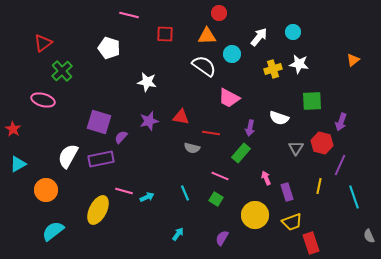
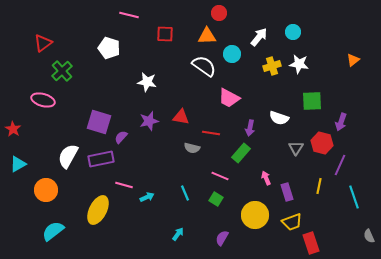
yellow cross at (273, 69): moved 1 px left, 3 px up
pink line at (124, 191): moved 6 px up
